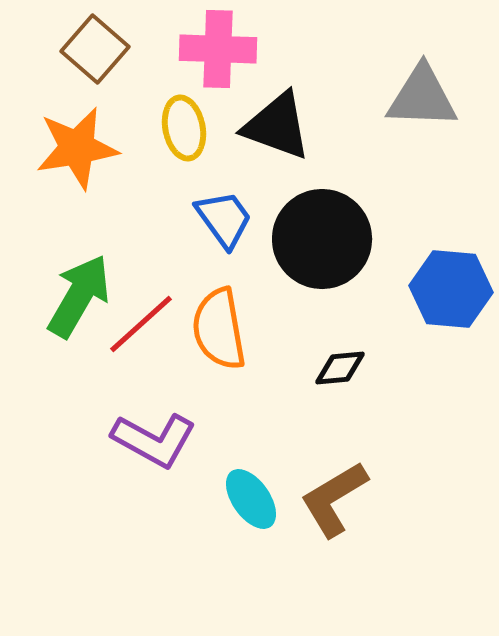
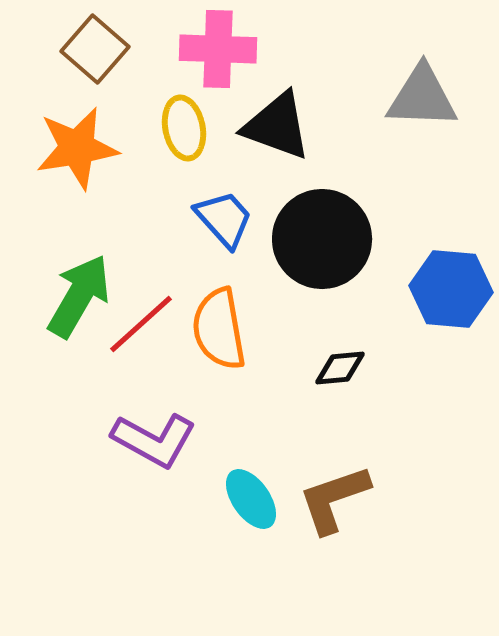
blue trapezoid: rotated 6 degrees counterclockwise
brown L-shape: rotated 12 degrees clockwise
